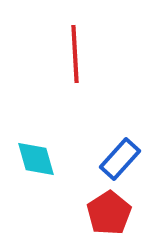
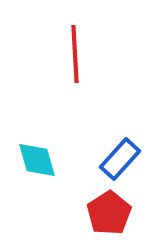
cyan diamond: moved 1 px right, 1 px down
